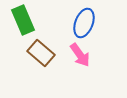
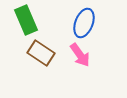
green rectangle: moved 3 px right
brown rectangle: rotated 8 degrees counterclockwise
